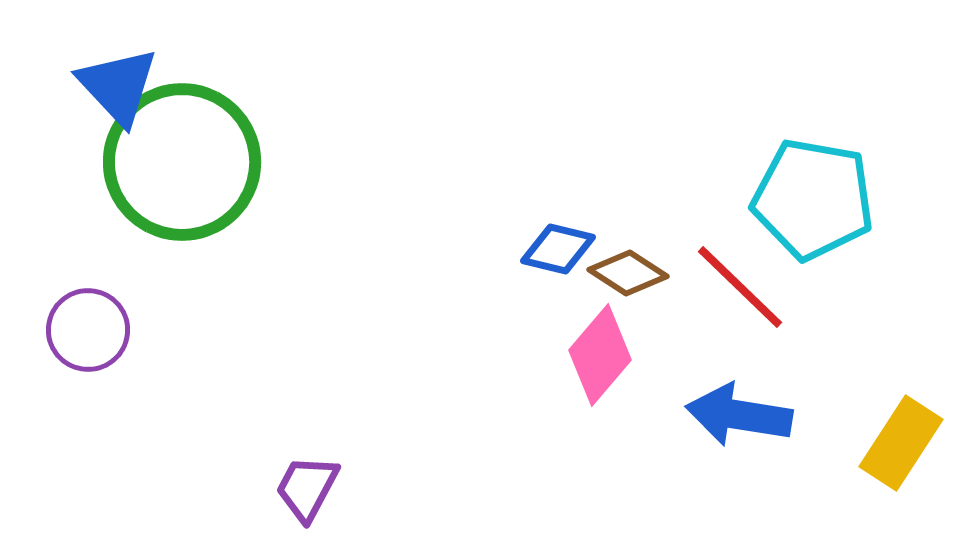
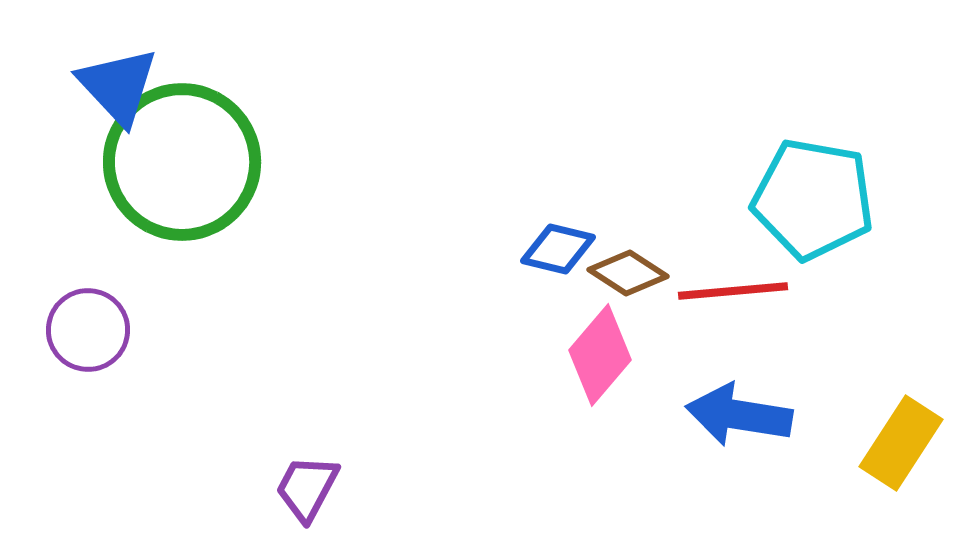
red line: moved 7 px left, 4 px down; rotated 49 degrees counterclockwise
